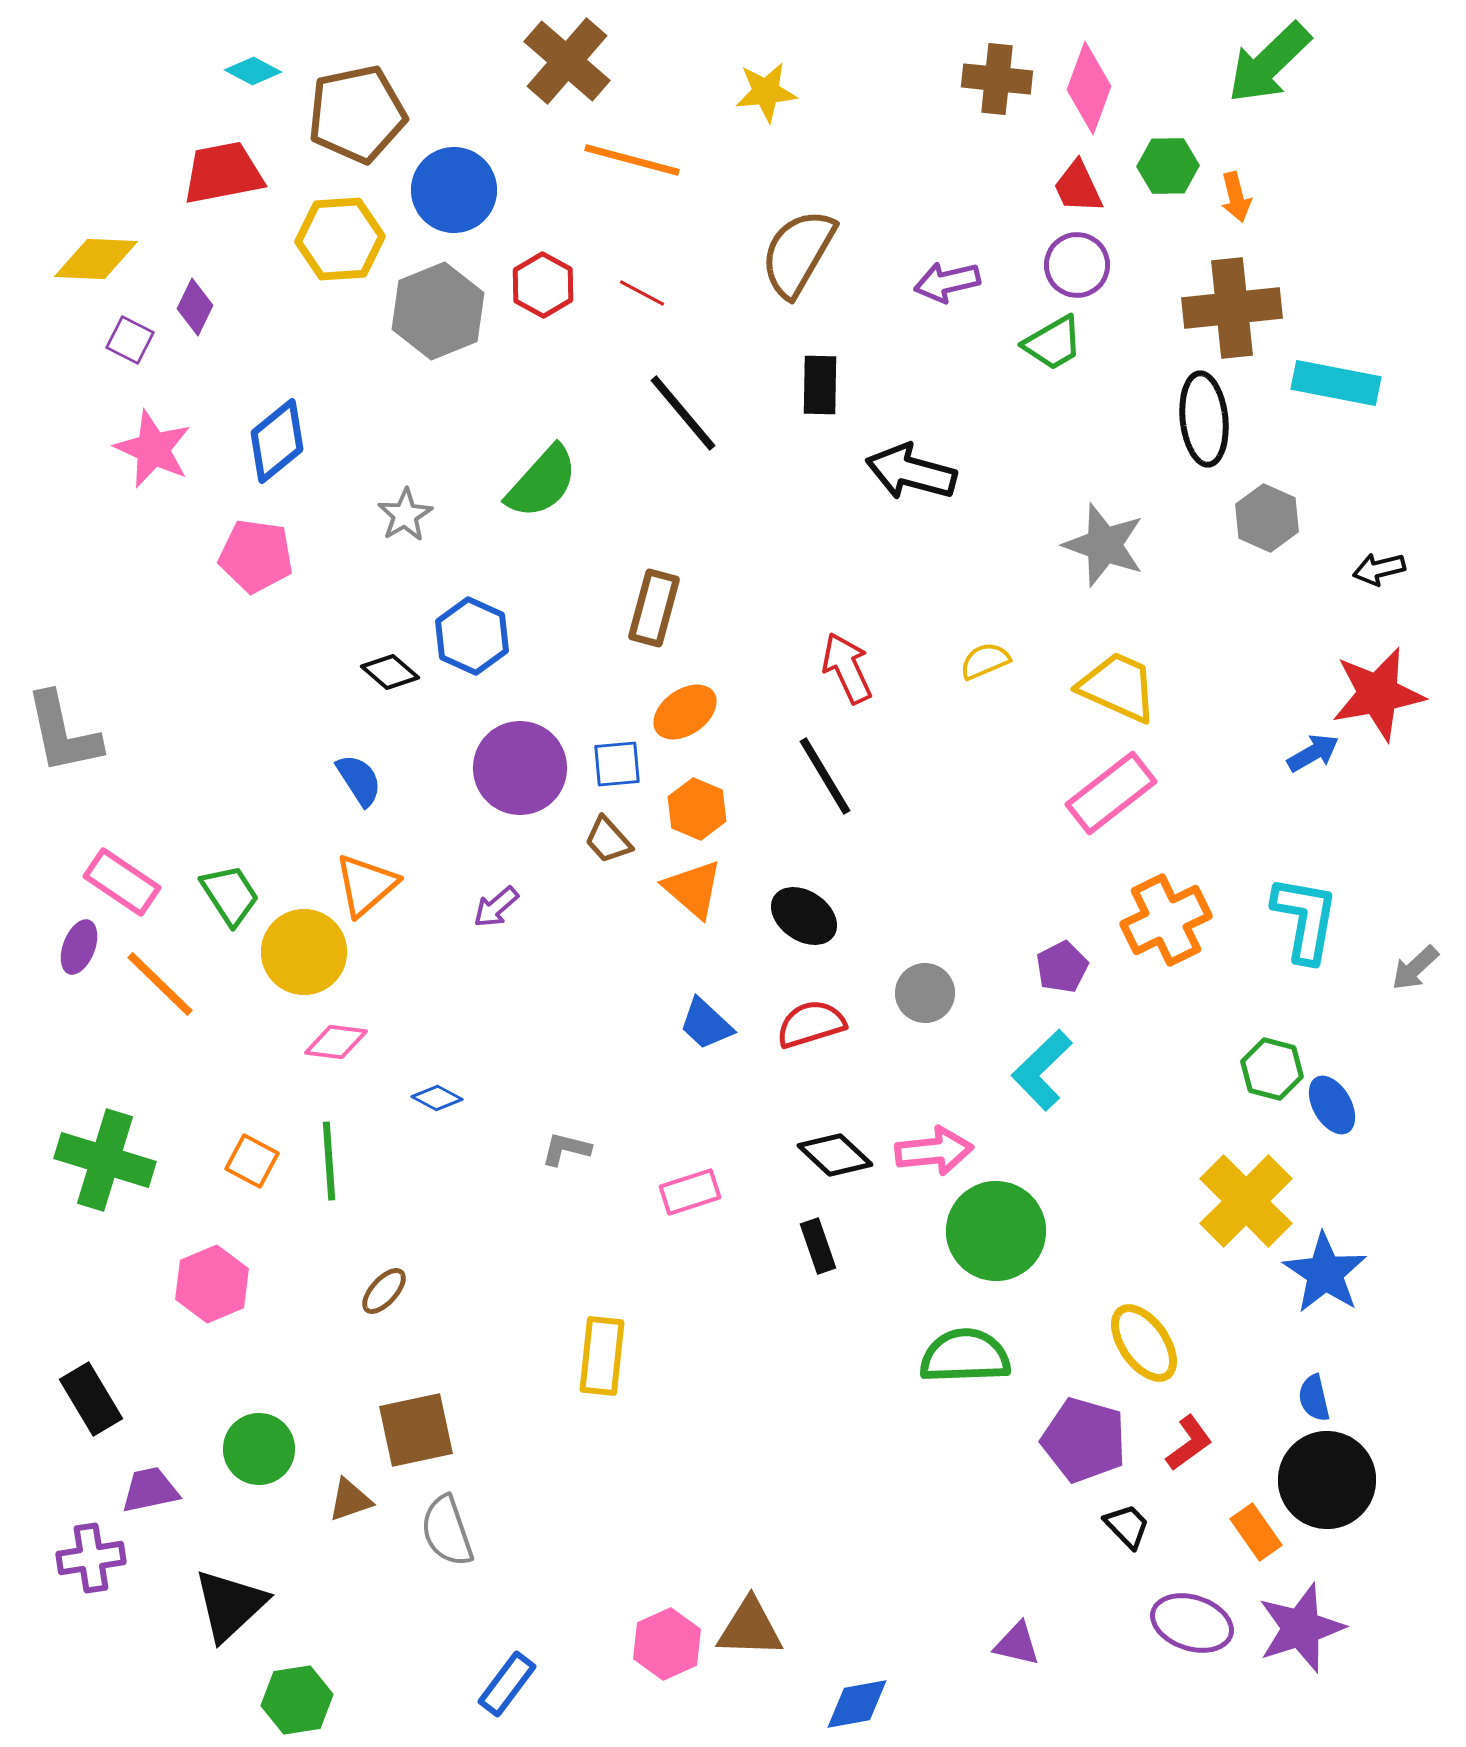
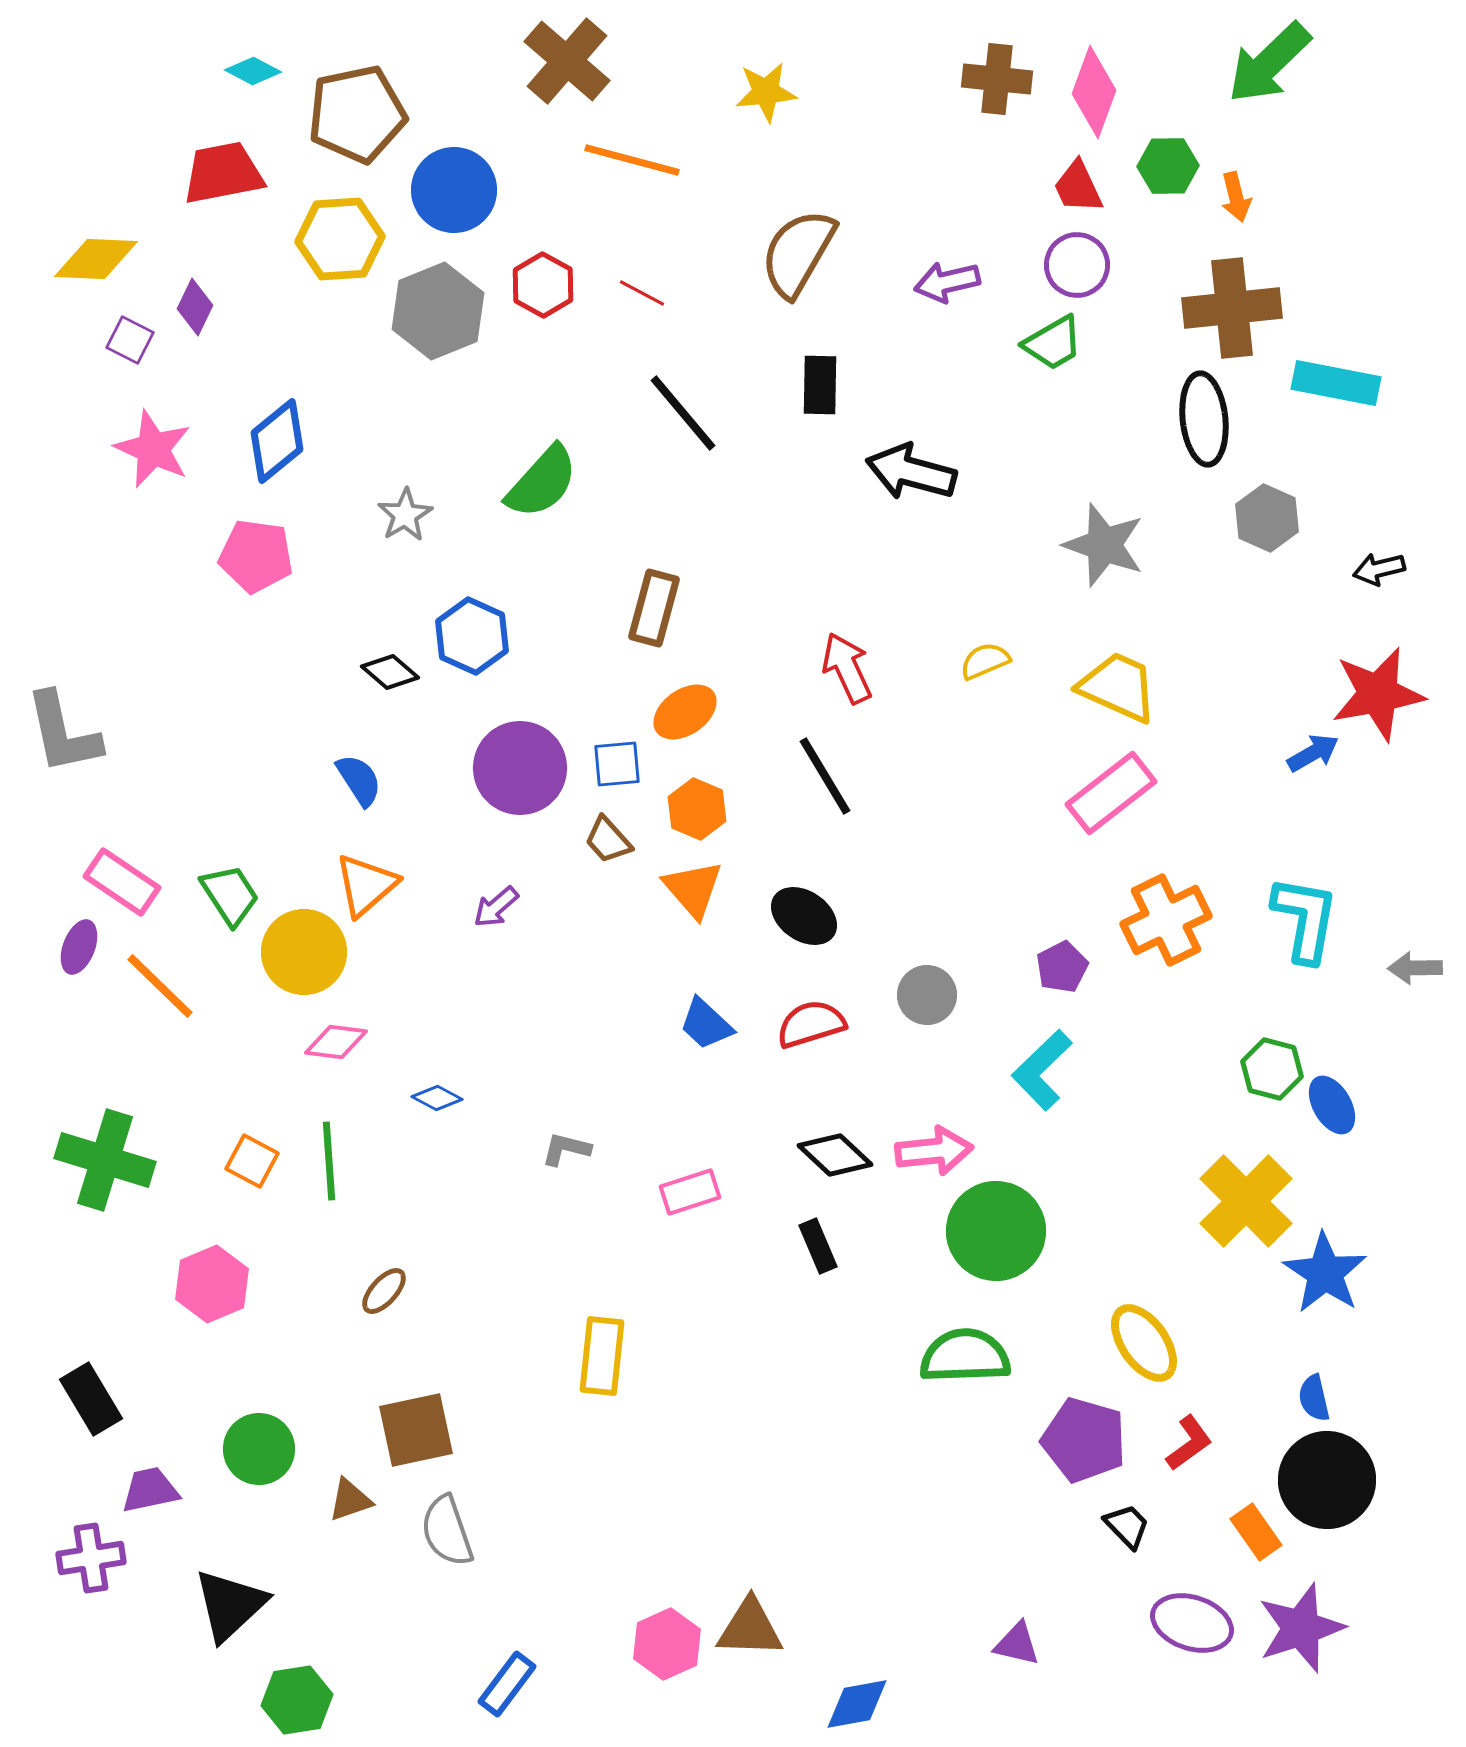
pink diamond at (1089, 88): moved 5 px right, 4 px down
orange triangle at (693, 889): rotated 8 degrees clockwise
gray arrow at (1415, 968): rotated 42 degrees clockwise
orange line at (160, 984): moved 2 px down
gray circle at (925, 993): moved 2 px right, 2 px down
black rectangle at (818, 1246): rotated 4 degrees counterclockwise
